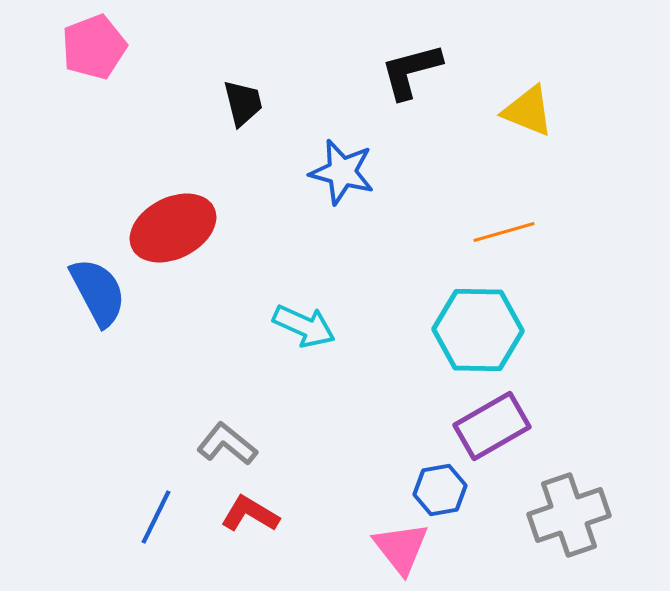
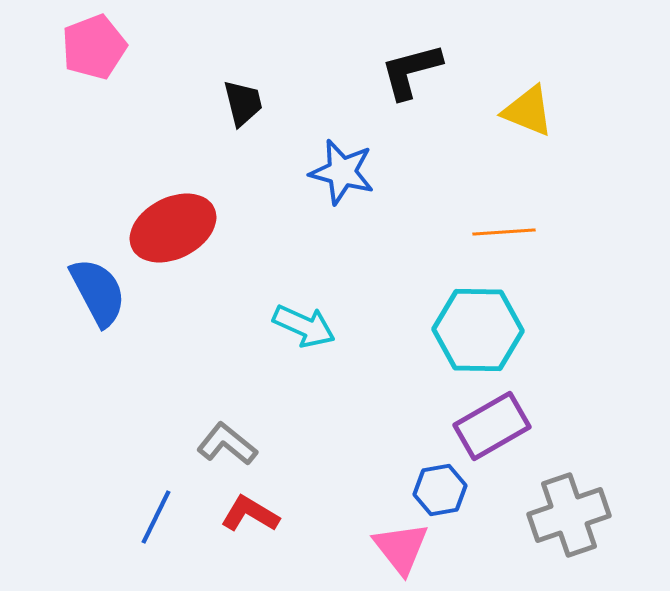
orange line: rotated 12 degrees clockwise
